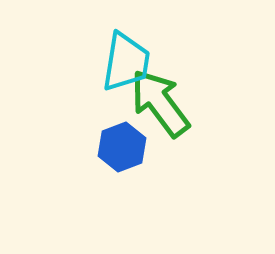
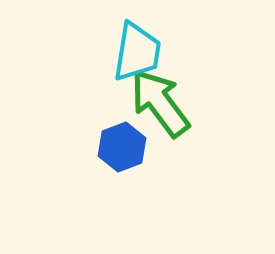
cyan trapezoid: moved 11 px right, 10 px up
